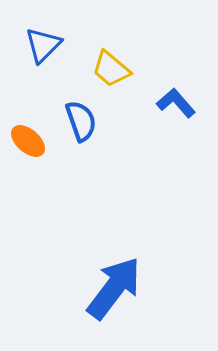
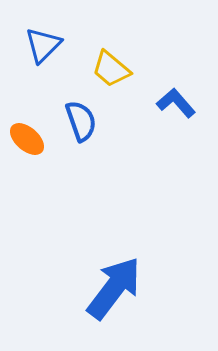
orange ellipse: moved 1 px left, 2 px up
